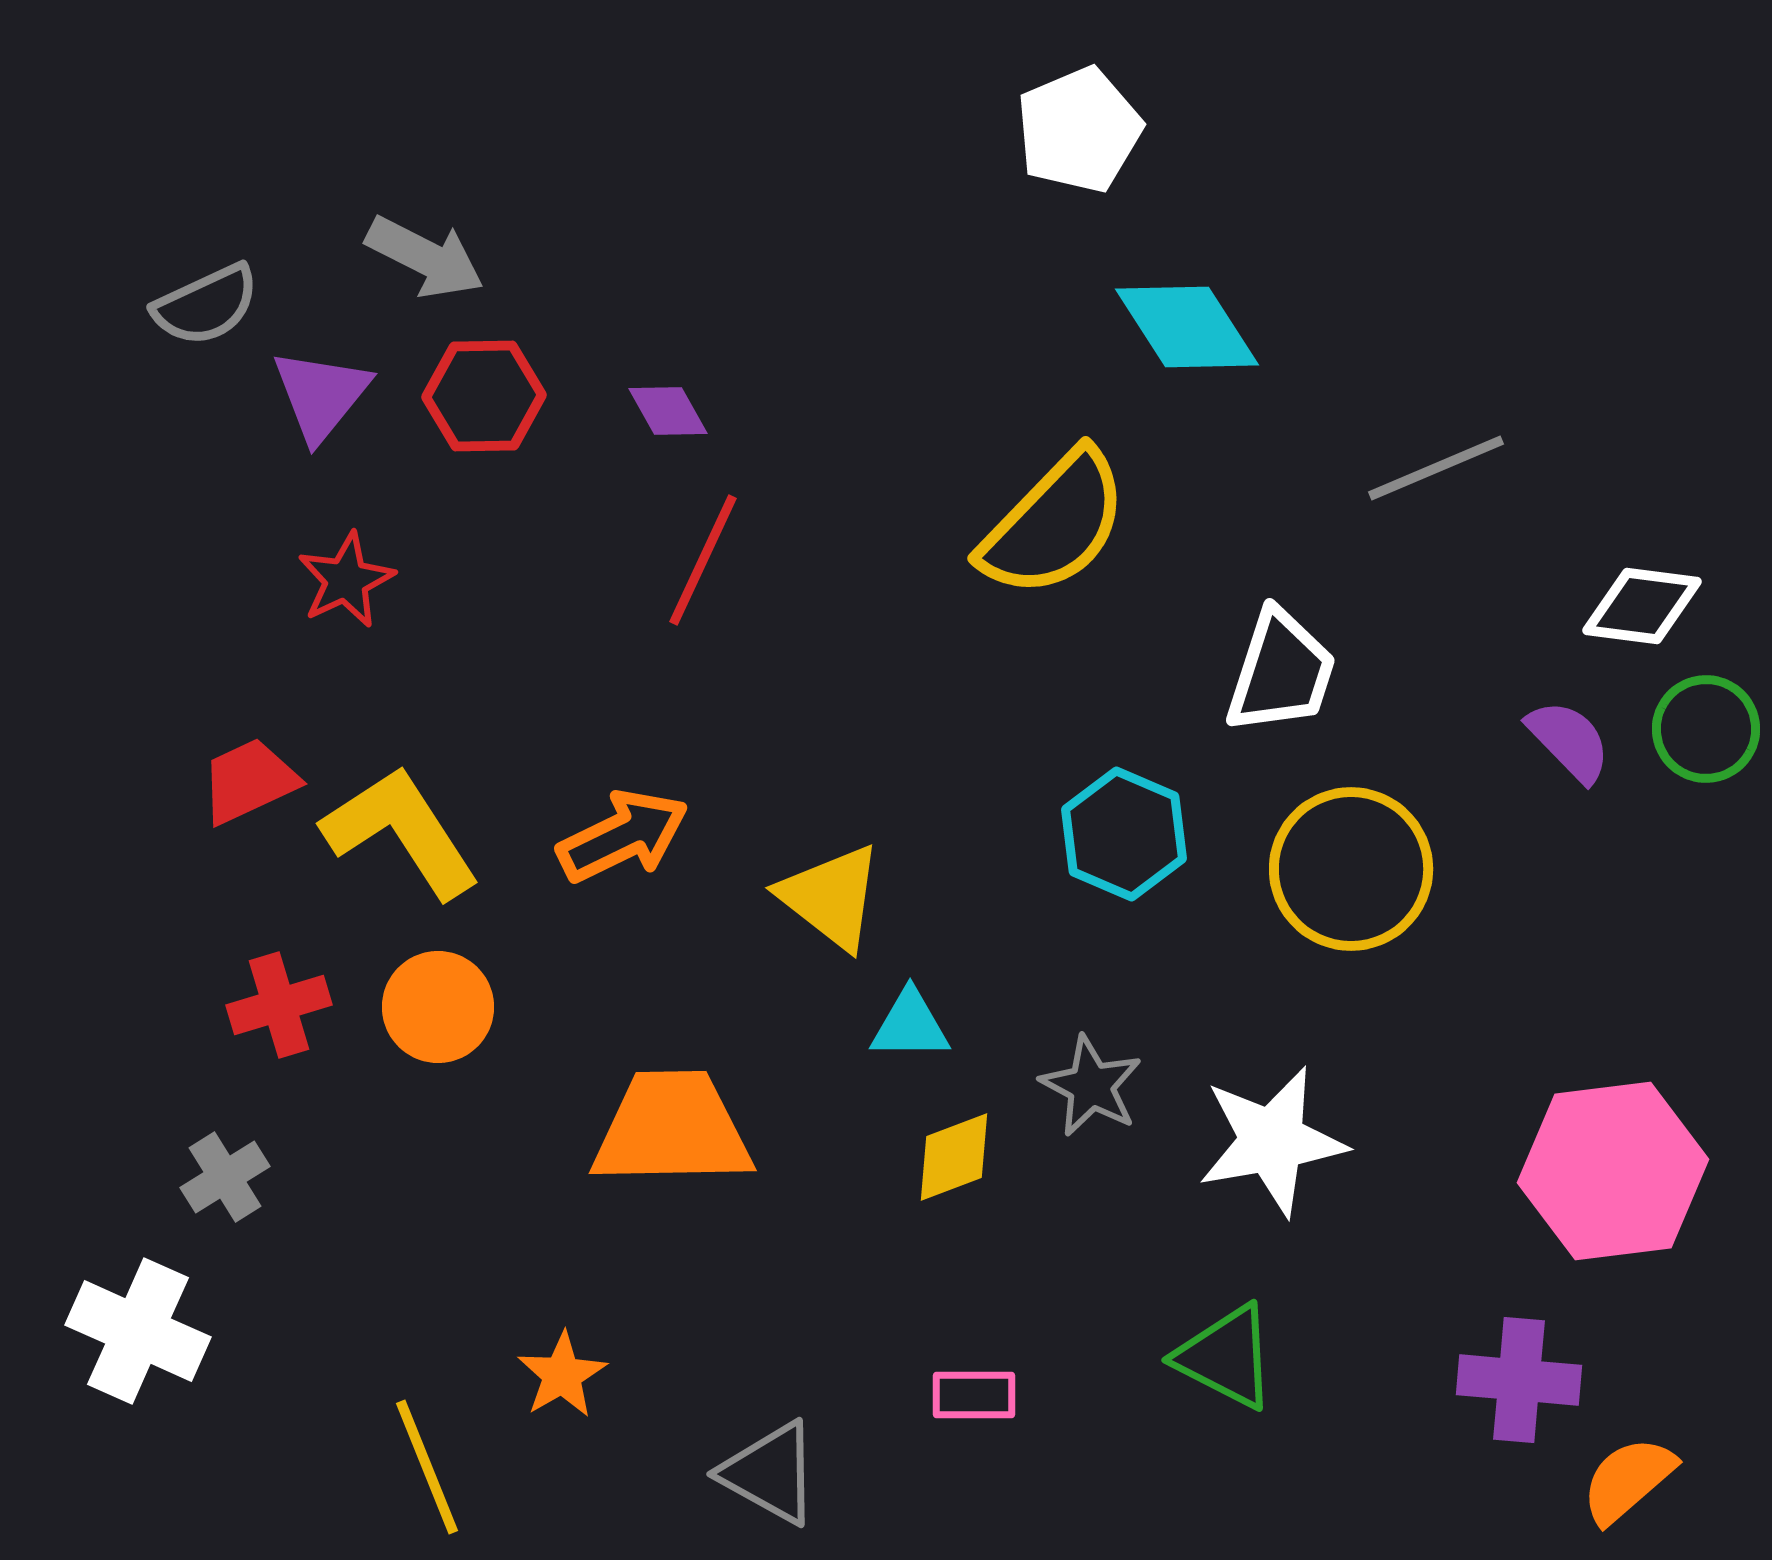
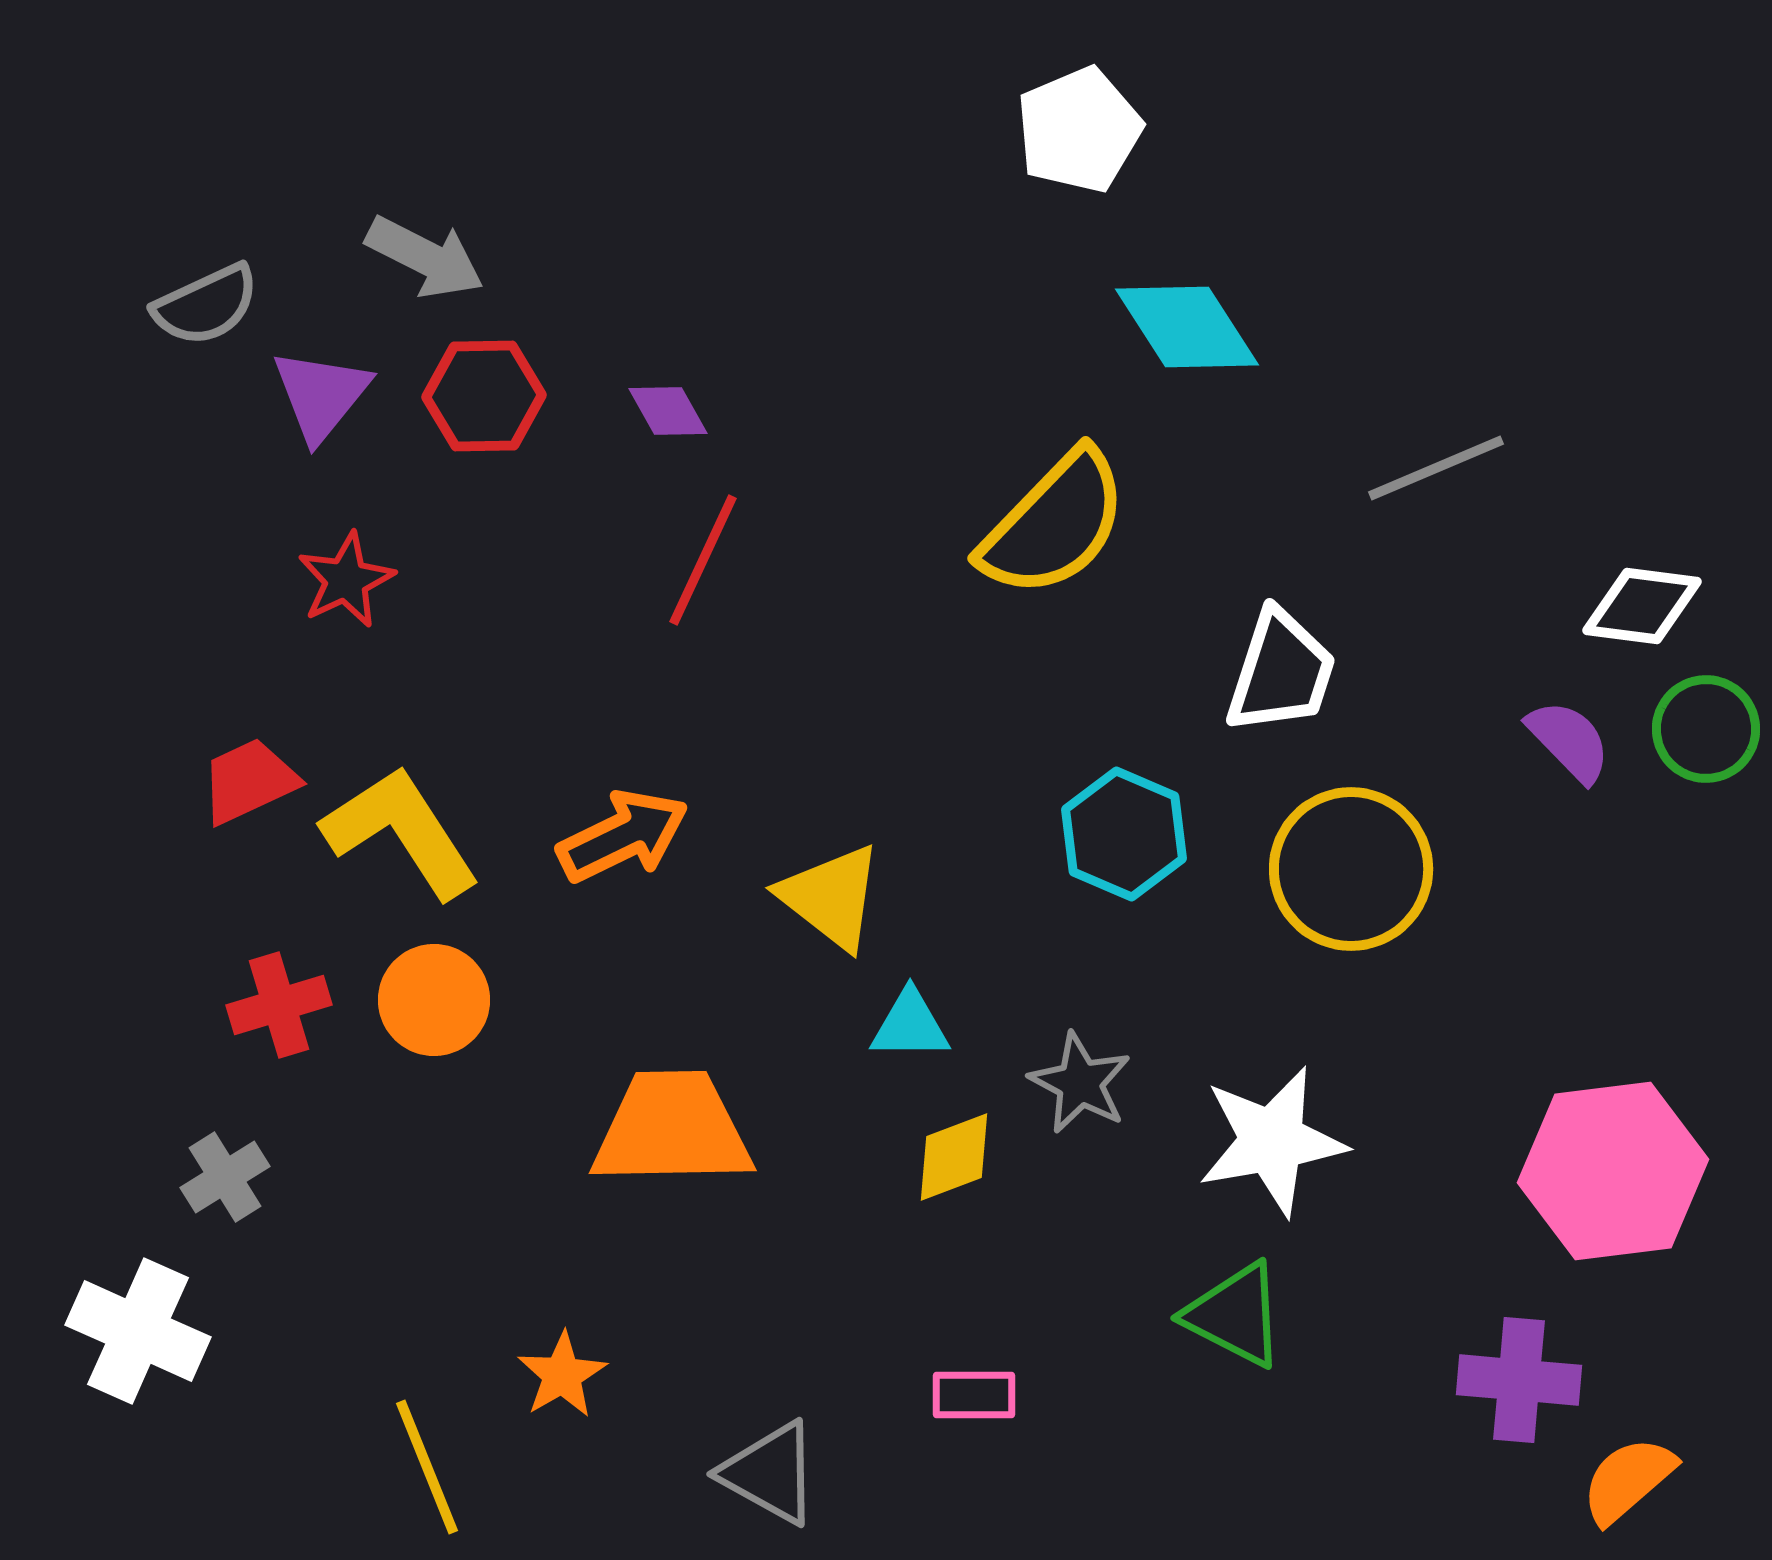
orange circle: moved 4 px left, 7 px up
gray star: moved 11 px left, 3 px up
green triangle: moved 9 px right, 42 px up
